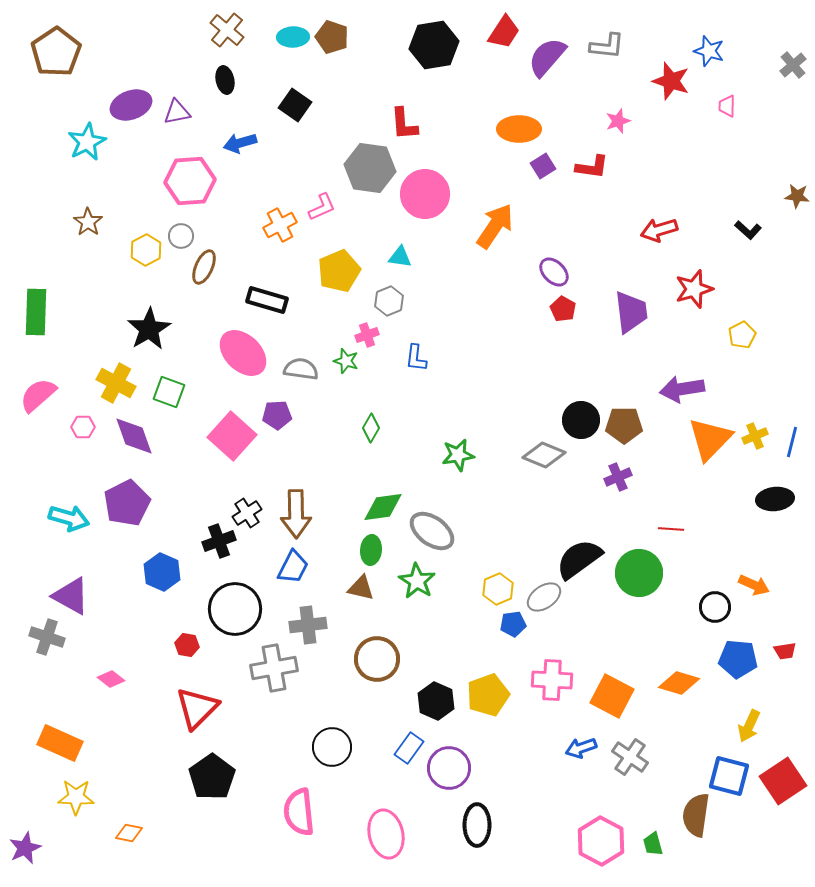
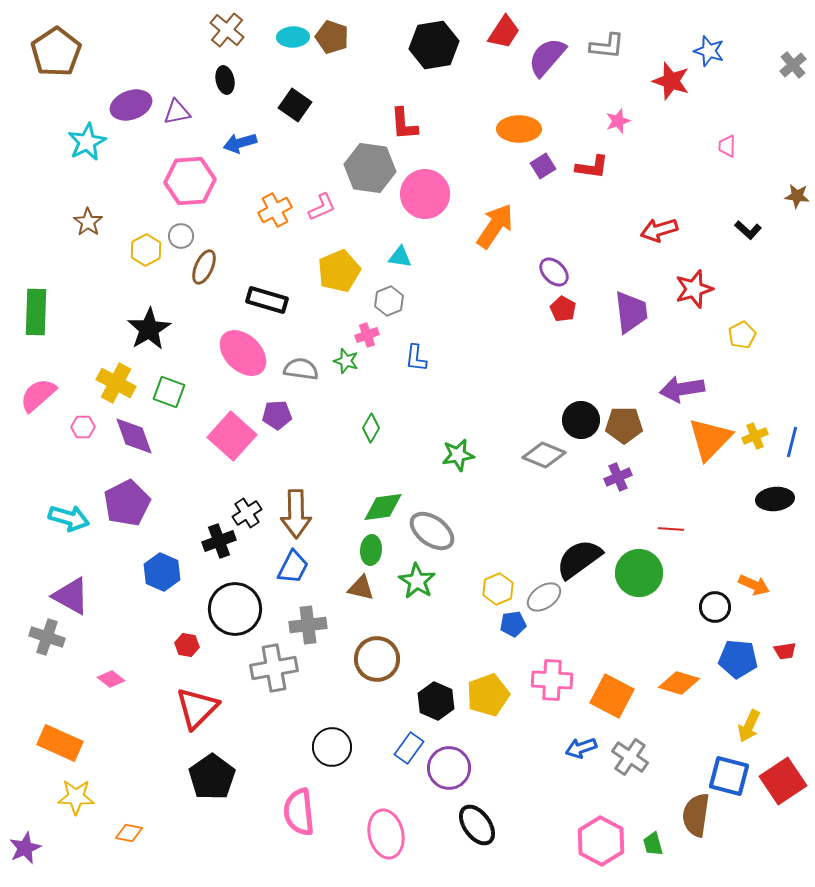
pink trapezoid at (727, 106): moved 40 px down
orange cross at (280, 225): moved 5 px left, 15 px up
black ellipse at (477, 825): rotated 36 degrees counterclockwise
